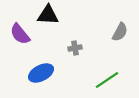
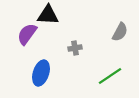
purple semicircle: moved 7 px right; rotated 75 degrees clockwise
blue ellipse: rotated 45 degrees counterclockwise
green line: moved 3 px right, 4 px up
